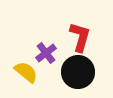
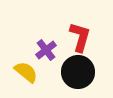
purple cross: moved 3 px up
